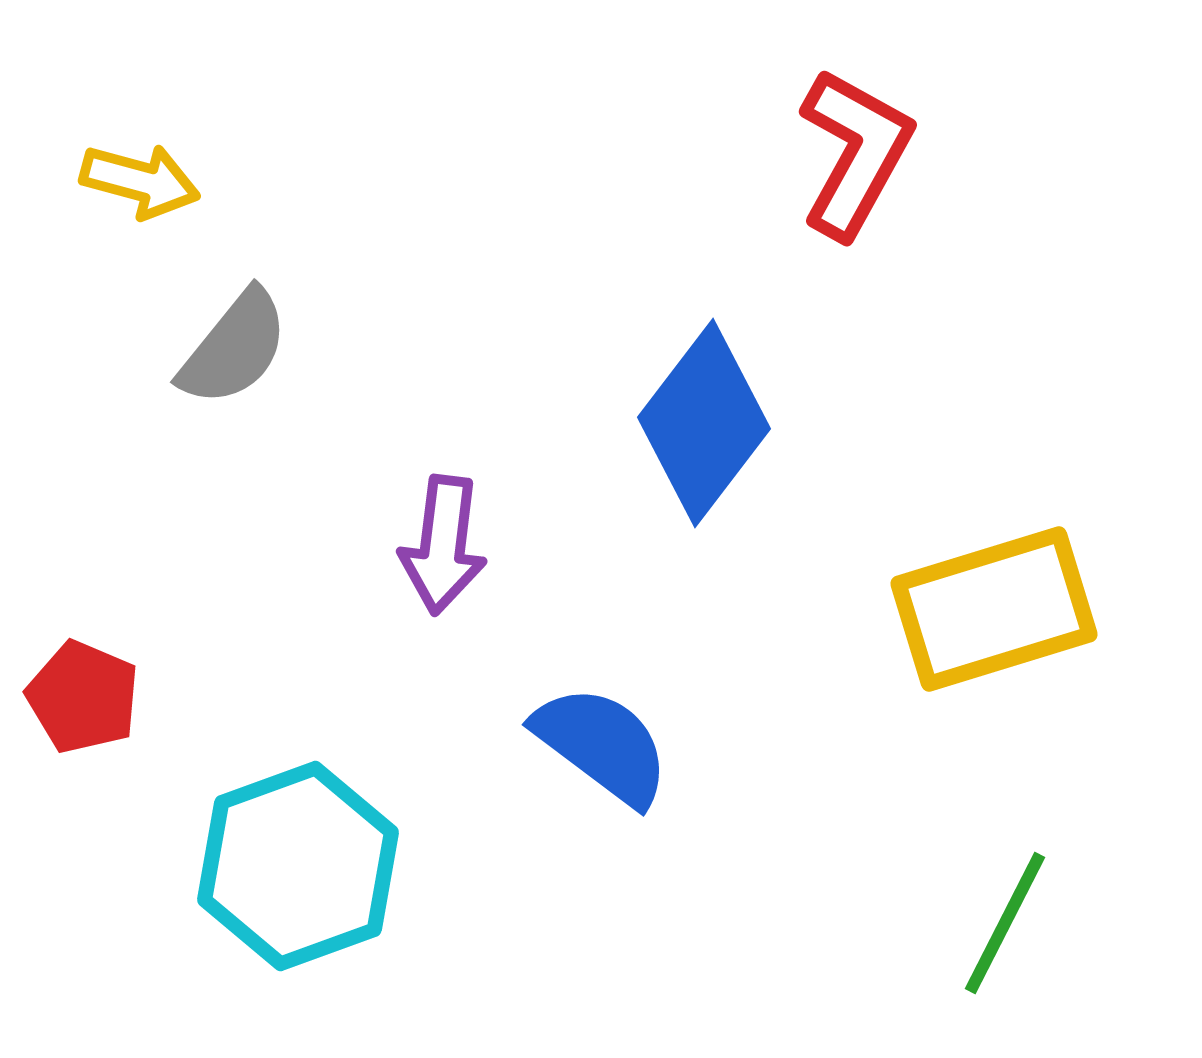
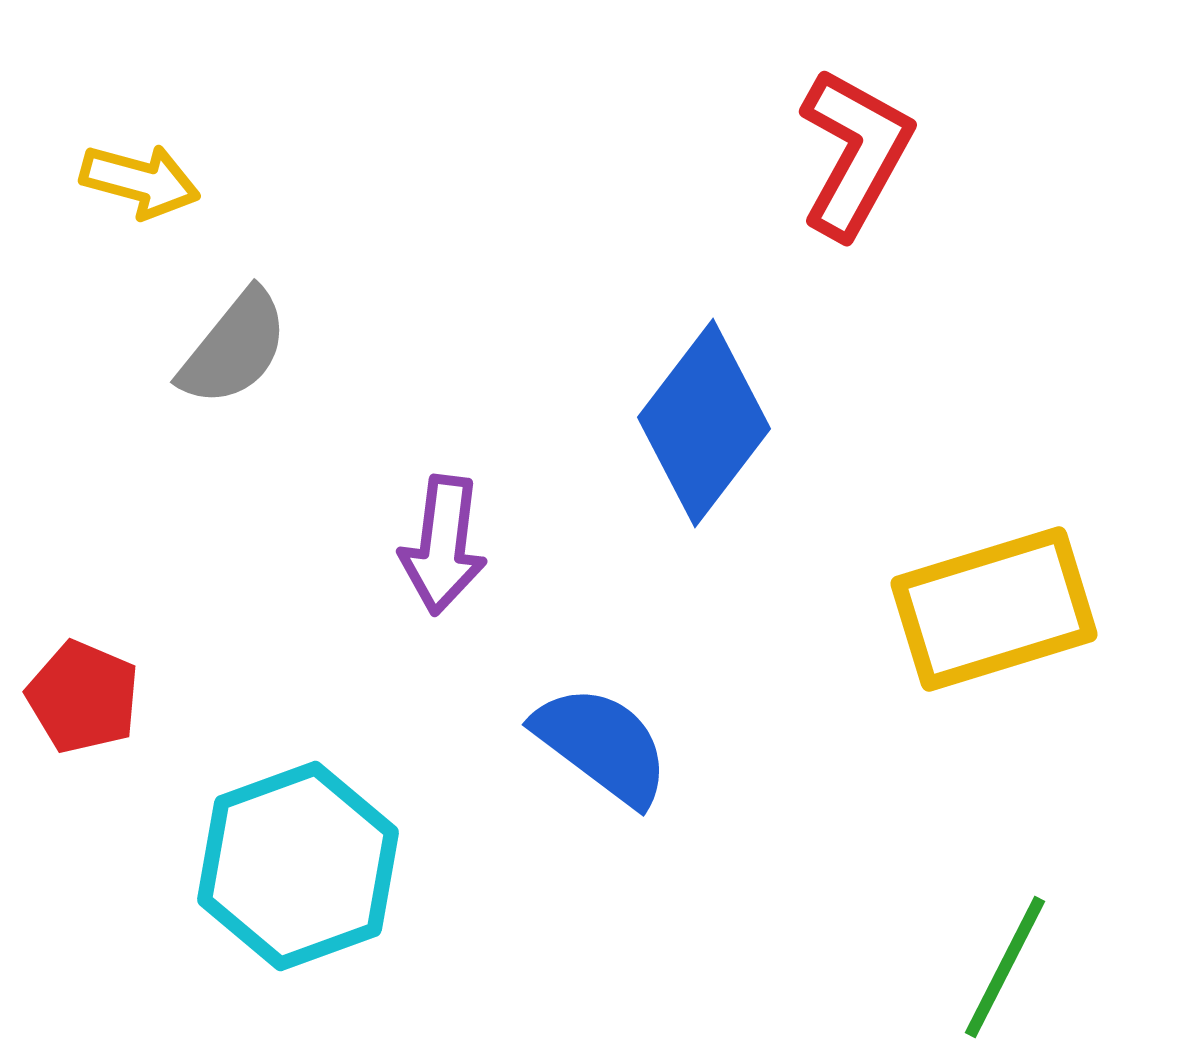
green line: moved 44 px down
